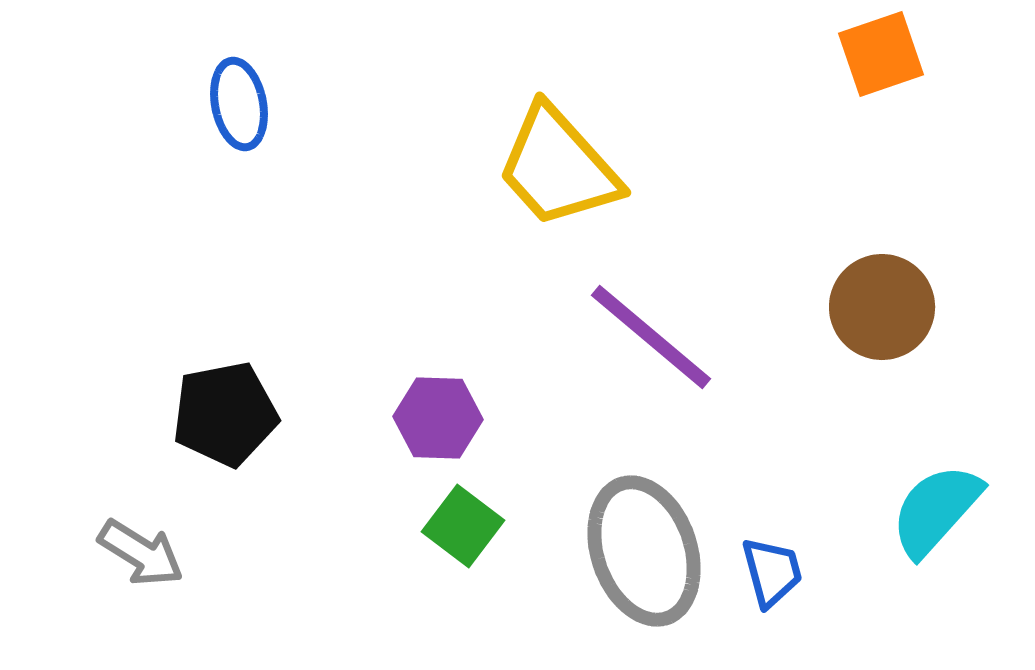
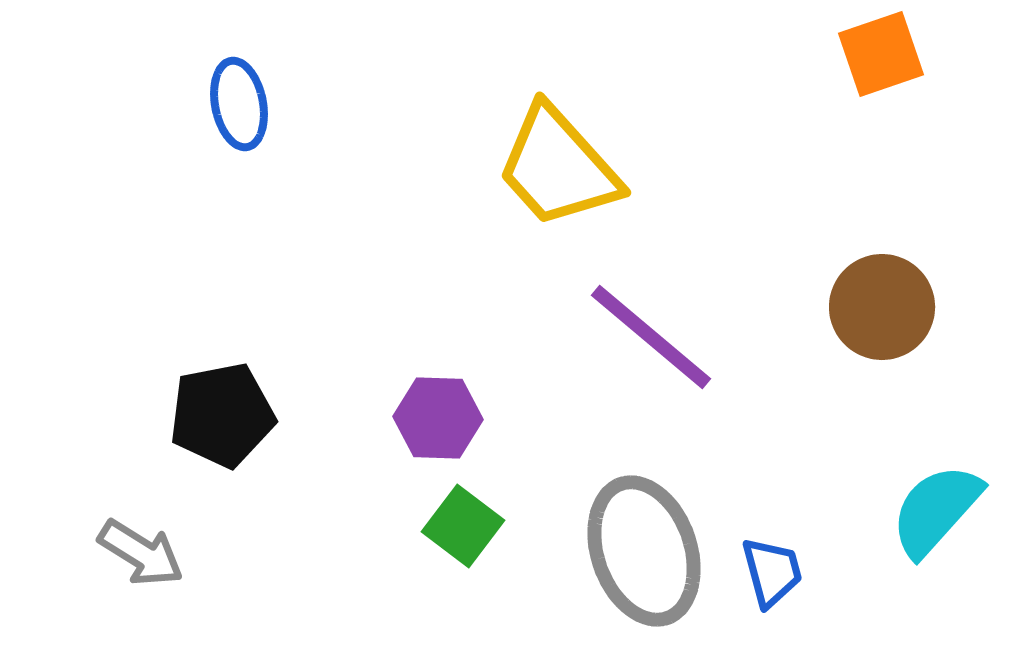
black pentagon: moved 3 px left, 1 px down
